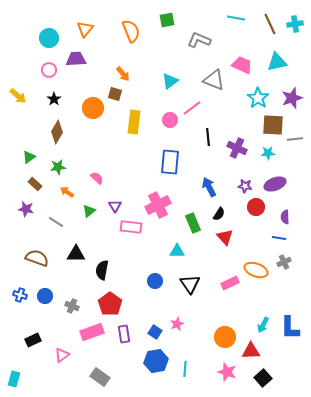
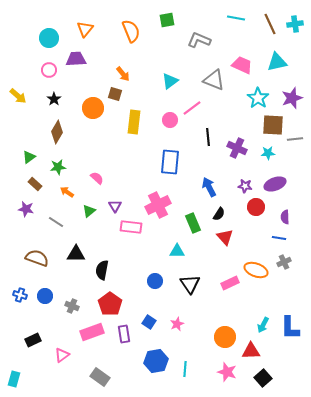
blue square at (155, 332): moved 6 px left, 10 px up
